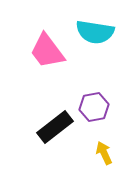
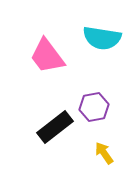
cyan semicircle: moved 7 px right, 6 px down
pink trapezoid: moved 5 px down
yellow arrow: rotated 10 degrees counterclockwise
